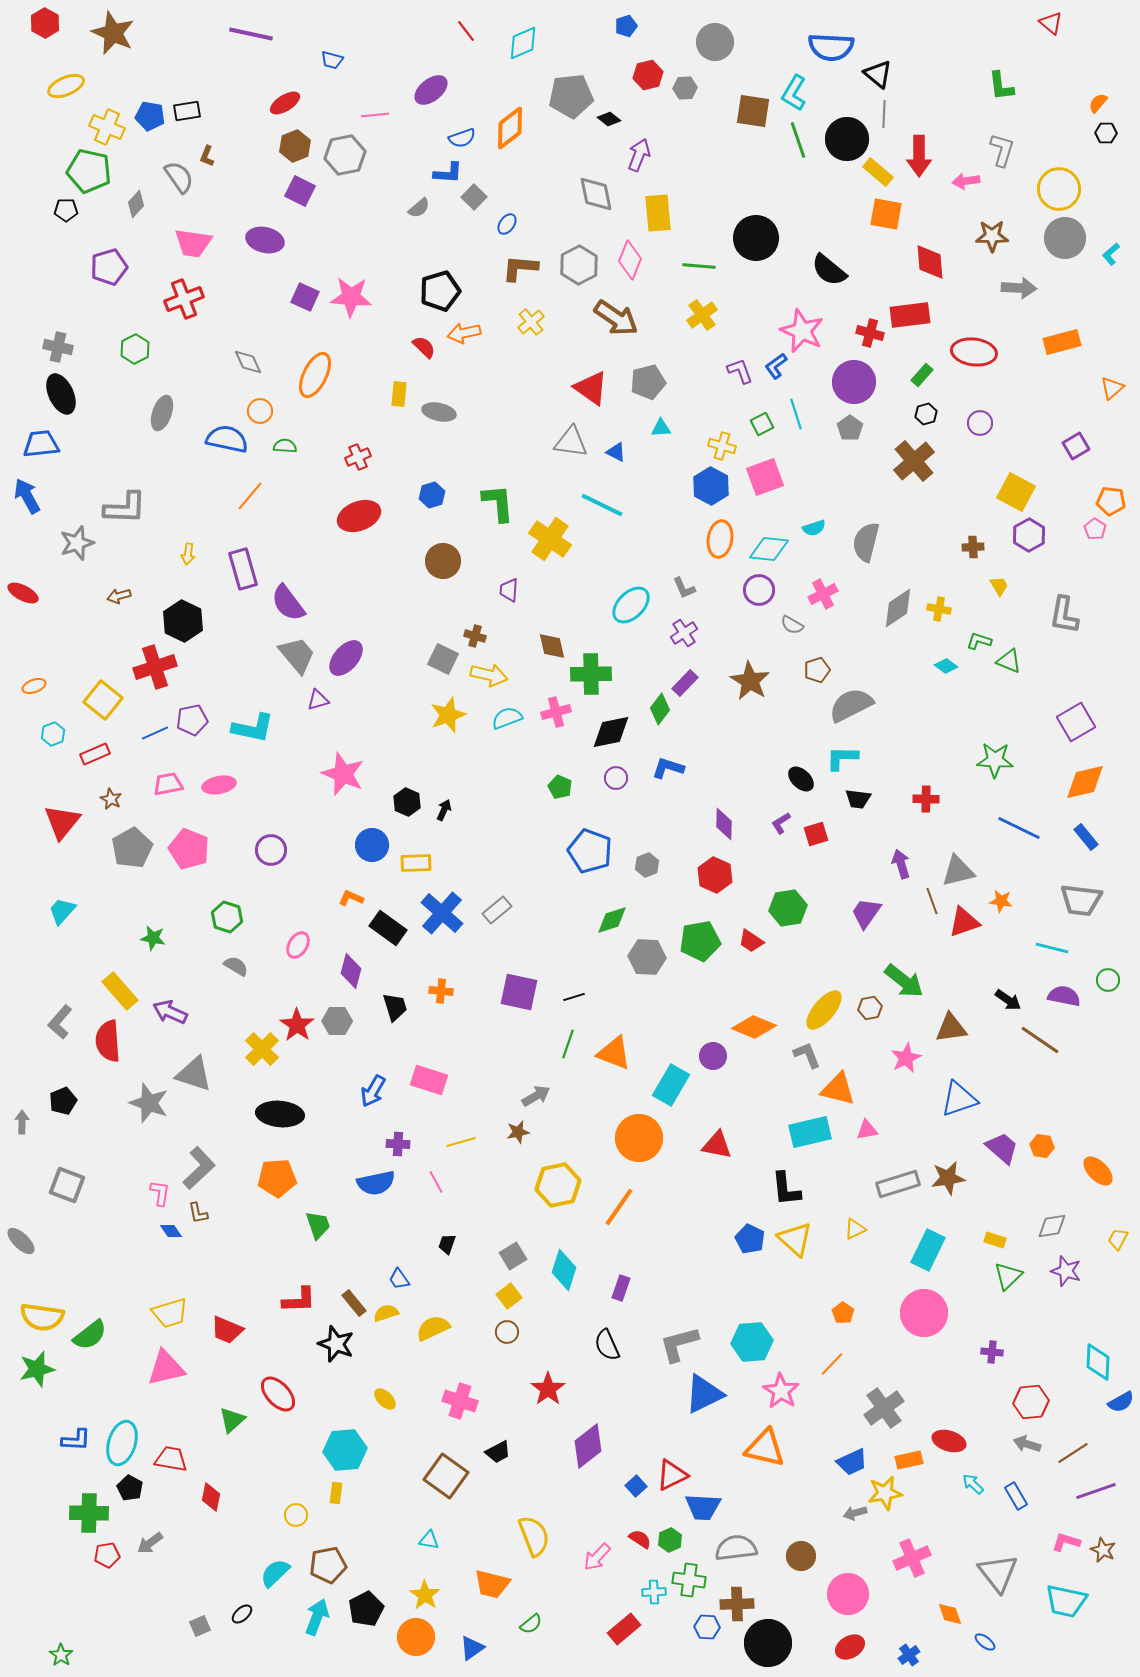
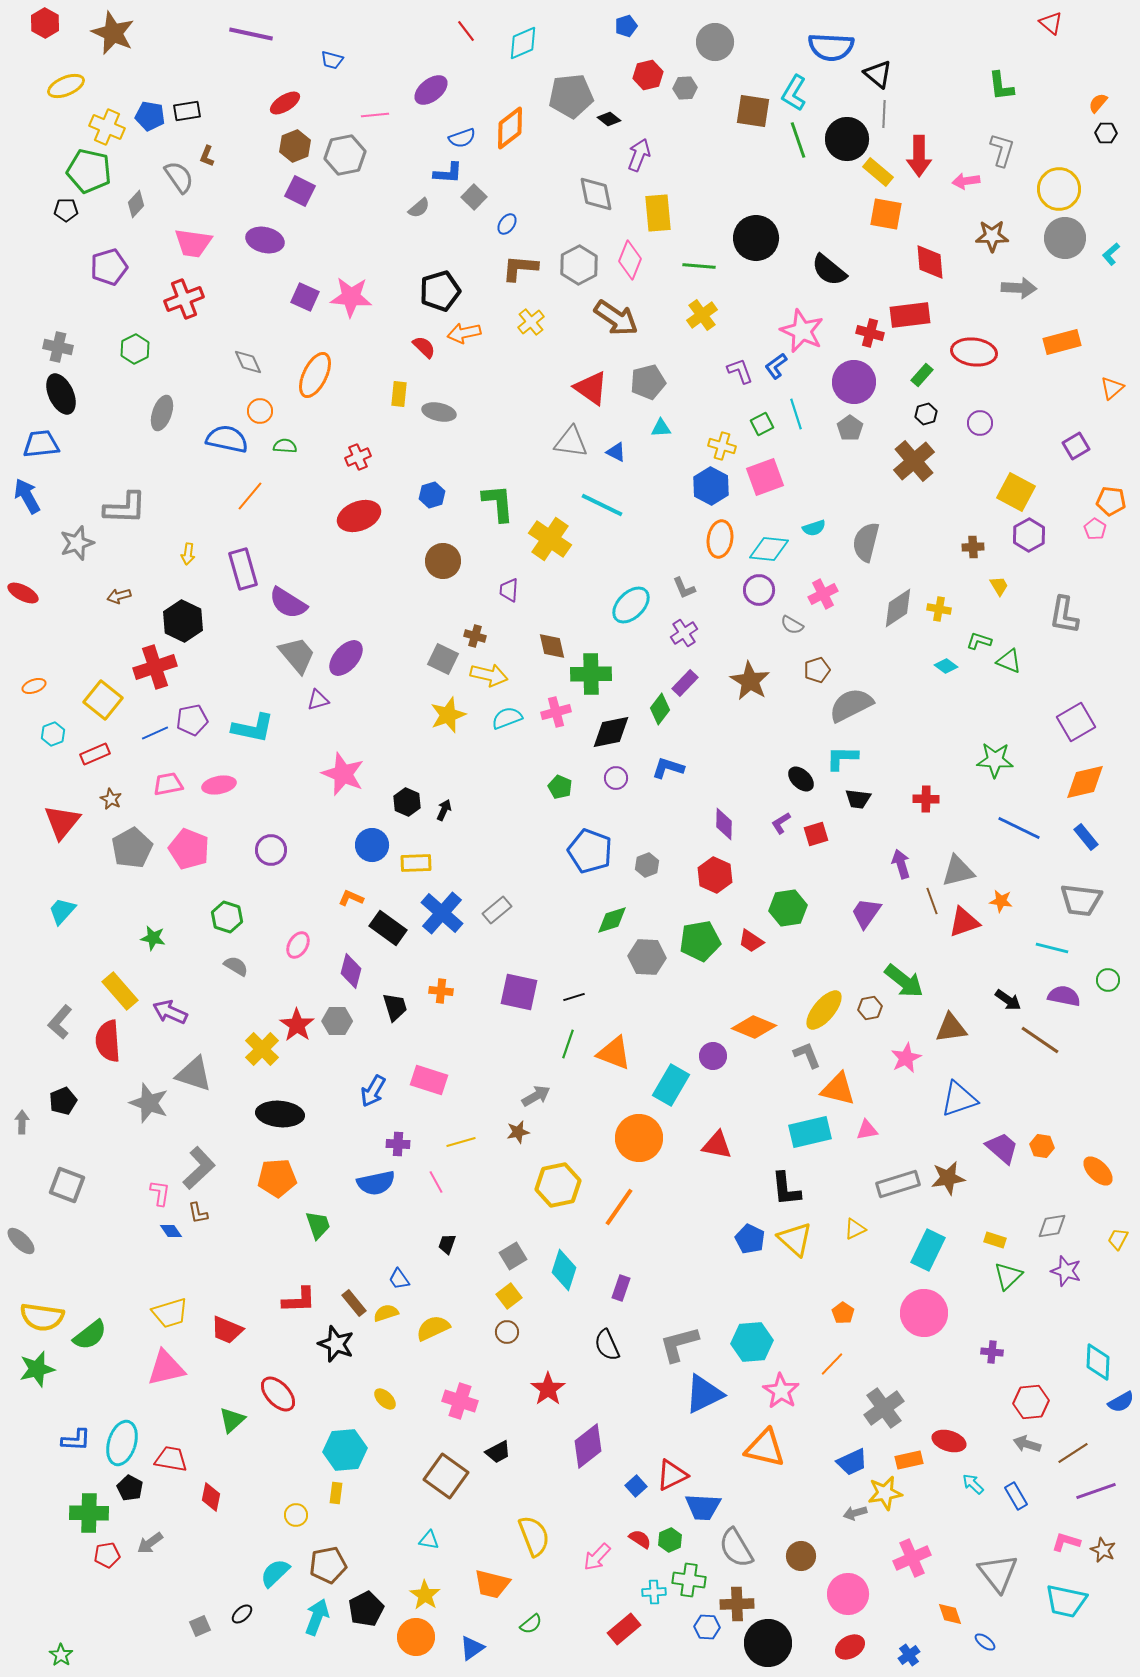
purple semicircle at (288, 603): rotated 21 degrees counterclockwise
gray semicircle at (736, 1548): rotated 114 degrees counterclockwise
